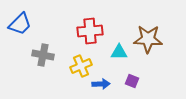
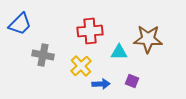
yellow cross: rotated 20 degrees counterclockwise
